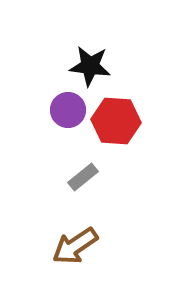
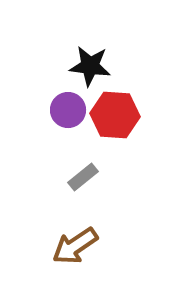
red hexagon: moved 1 px left, 6 px up
